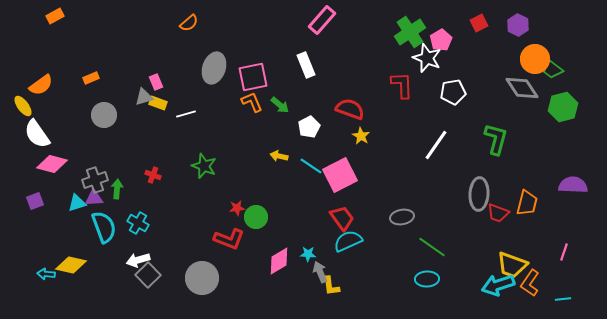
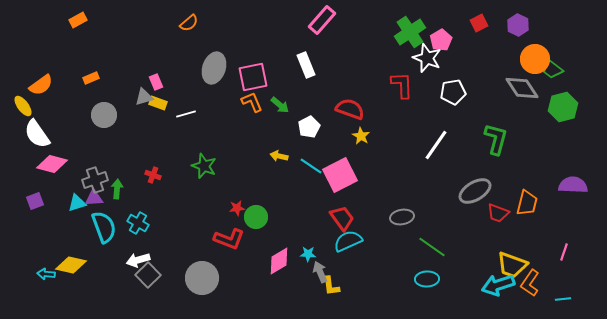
orange rectangle at (55, 16): moved 23 px right, 4 px down
gray ellipse at (479, 194): moved 4 px left, 3 px up; rotated 56 degrees clockwise
